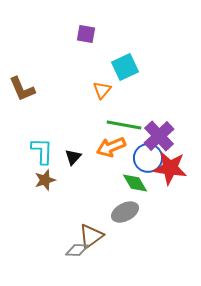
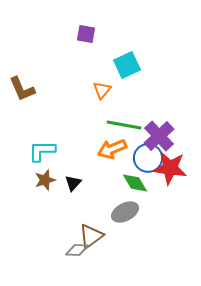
cyan square: moved 2 px right, 2 px up
orange arrow: moved 1 px right, 2 px down
cyan L-shape: rotated 92 degrees counterclockwise
black triangle: moved 26 px down
